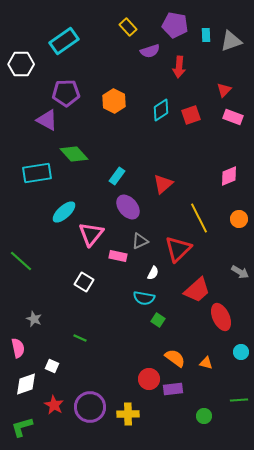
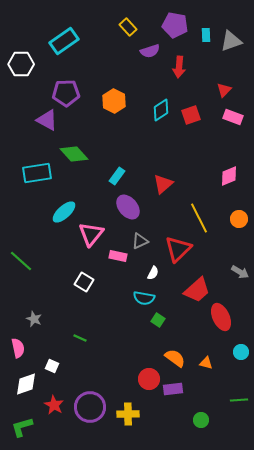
green circle at (204, 416): moved 3 px left, 4 px down
